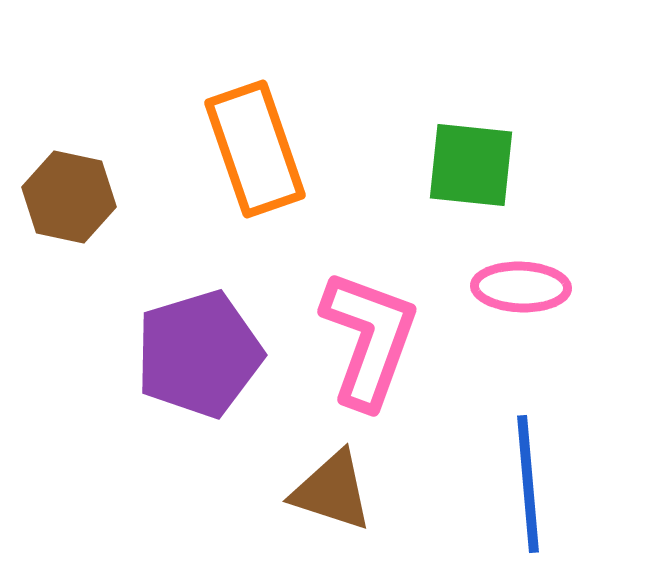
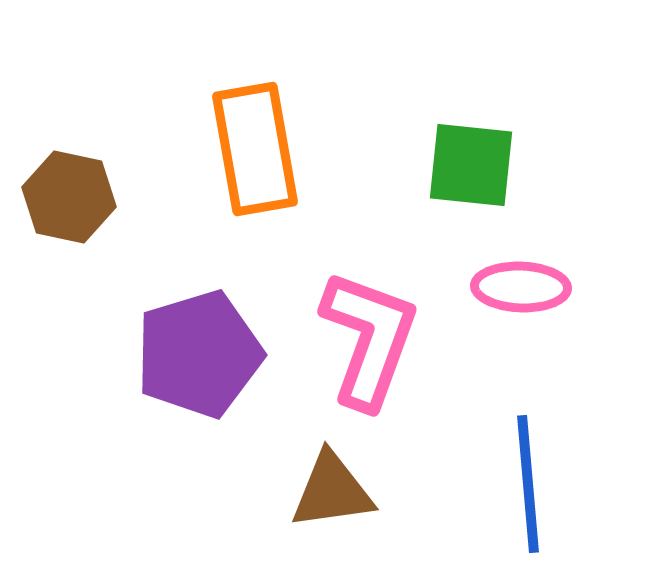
orange rectangle: rotated 9 degrees clockwise
brown triangle: rotated 26 degrees counterclockwise
